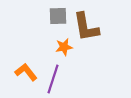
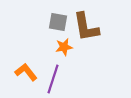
gray square: moved 6 px down; rotated 12 degrees clockwise
